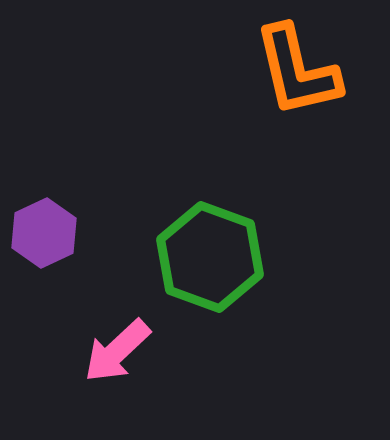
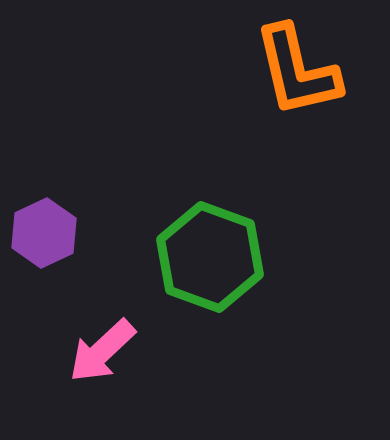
pink arrow: moved 15 px left
